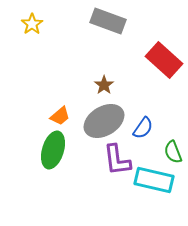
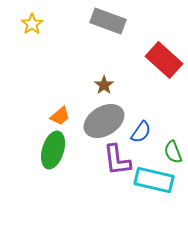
blue semicircle: moved 2 px left, 4 px down
